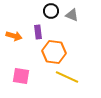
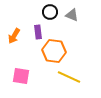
black circle: moved 1 px left, 1 px down
orange arrow: rotated 105 degrees clockwise
orange hexagon: moved 1 px up
yellow line: moved 2 px right
